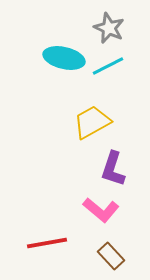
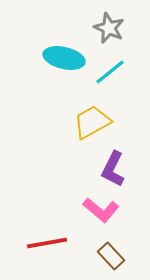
cyan line: moved 2 px right, 6 px down; rotated 12 degrees counterclockwise
purple L-shape: rotated 9 degrees clockwise
